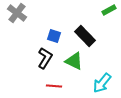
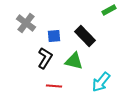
gray cross: moved 9 px right, 10 px down
blue square: rotated 24 degrees counterclockwise
green triangle: rotated 12 degrees counterclockwise
cyan arrow: moved 1 px left, 1 px up
